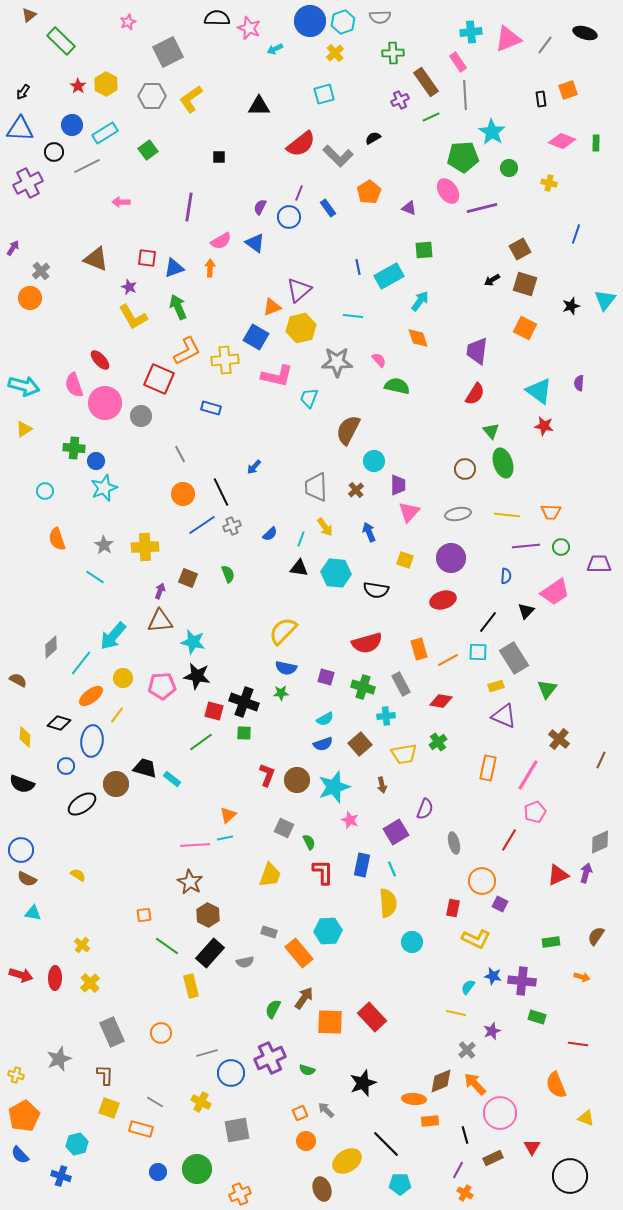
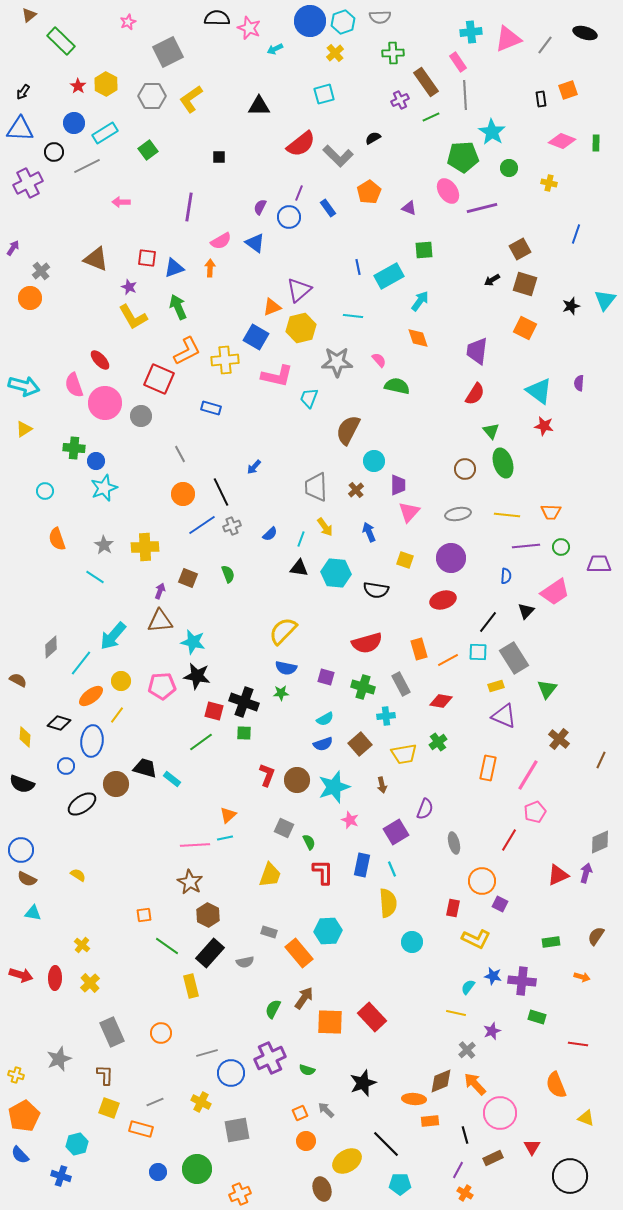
blue circle at (72, 125): moved 2 px right, 2 px up
yellow circle at (123, 678): moved 2 px left, 3 px down
gray line at (155, 1102): rotated 54 degrees counterclockwise
